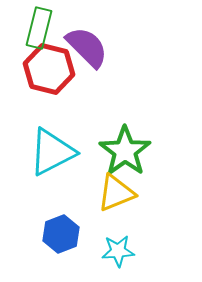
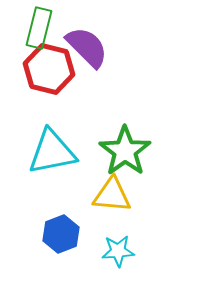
cyan triangle: rotated 16 degrees clockwise
yellow triangle: moved 4 px left, 2 px down; rotated 27 degrees clockwise
